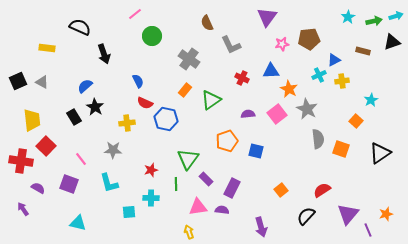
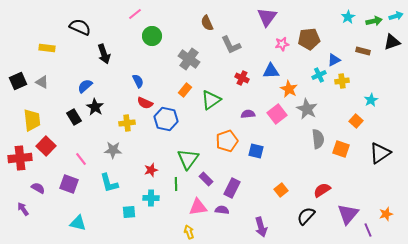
red cross at (21, 161): moved 1 px left, 3 px up; rotated 15 degrees counterclockwise
